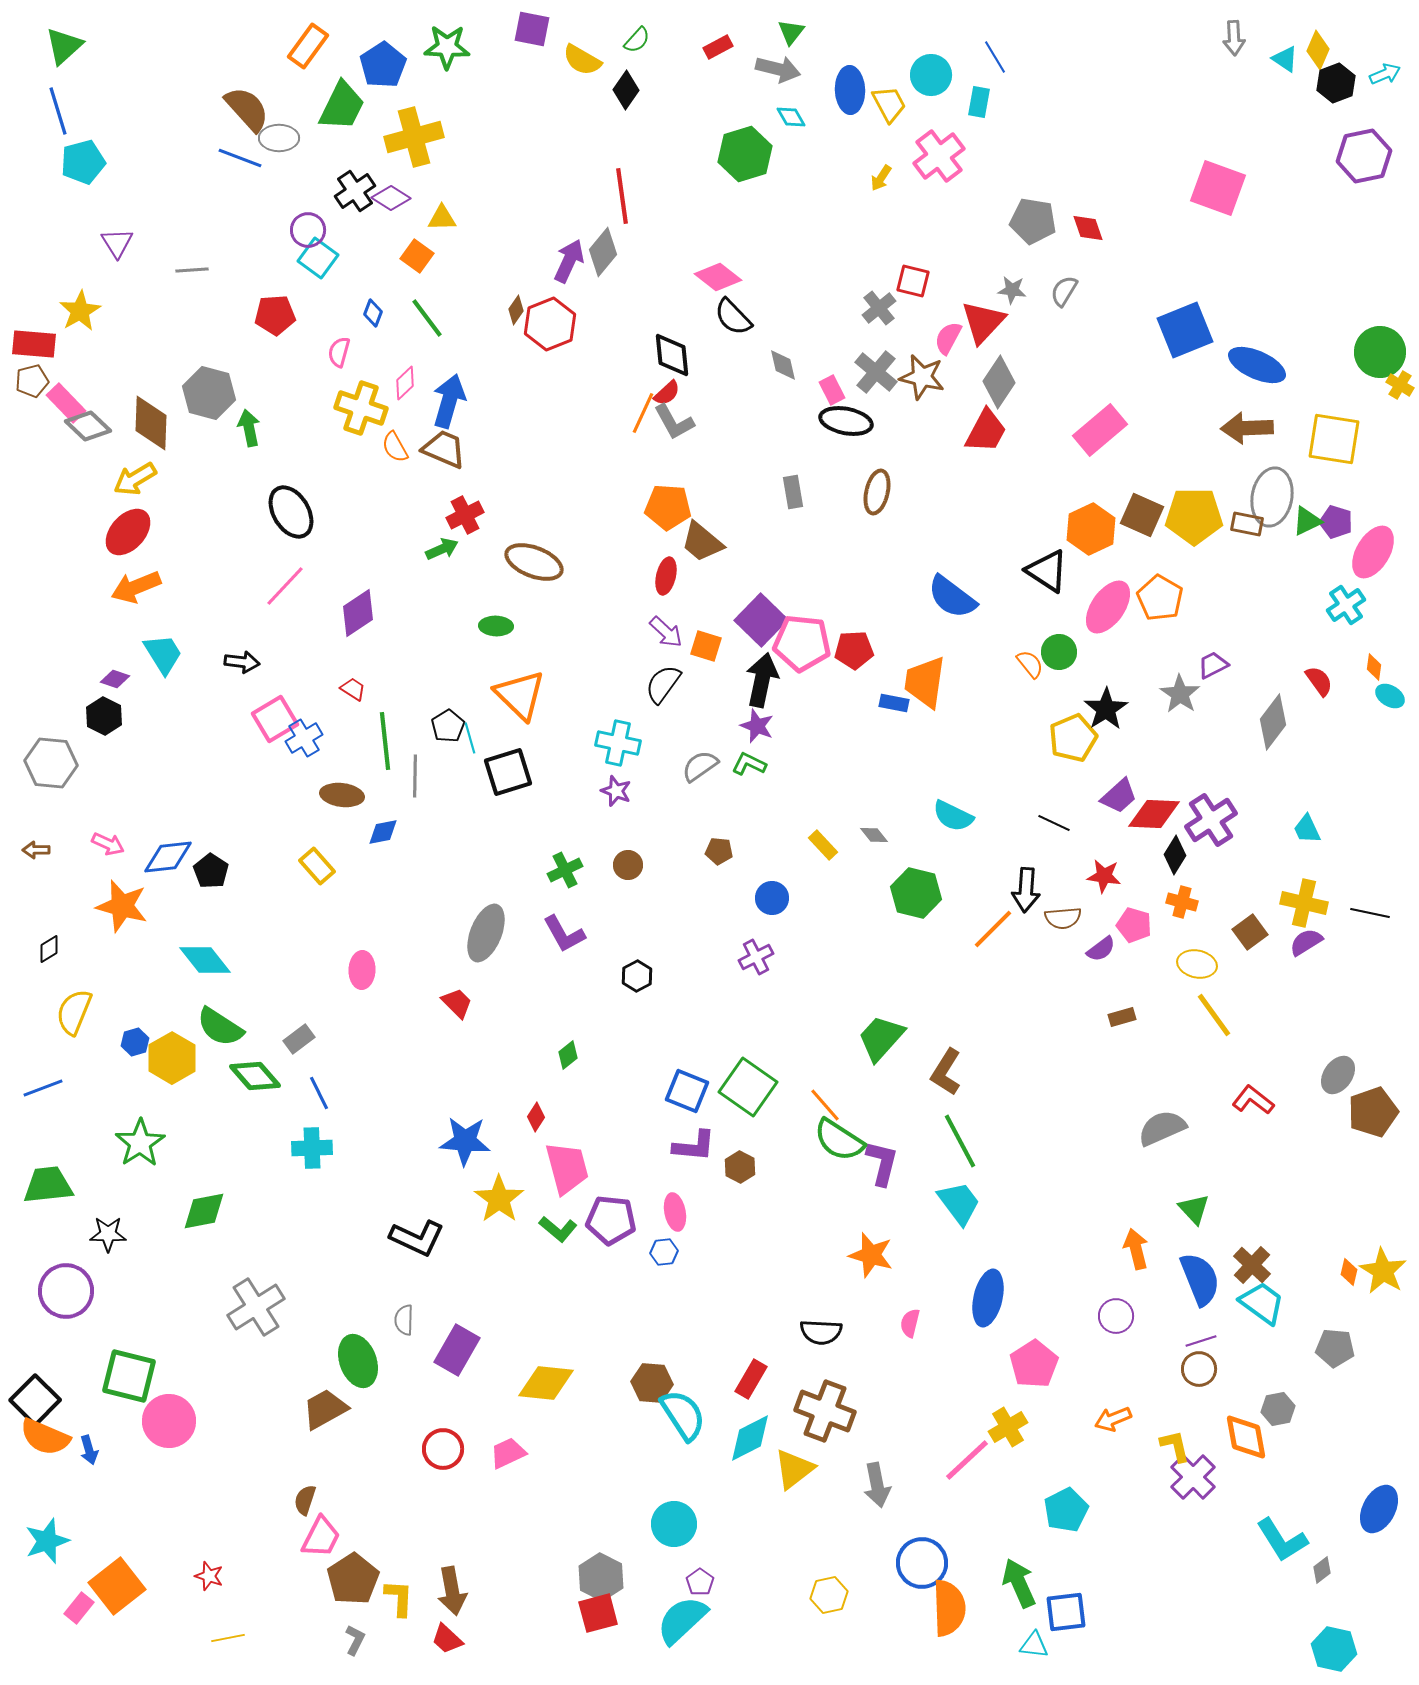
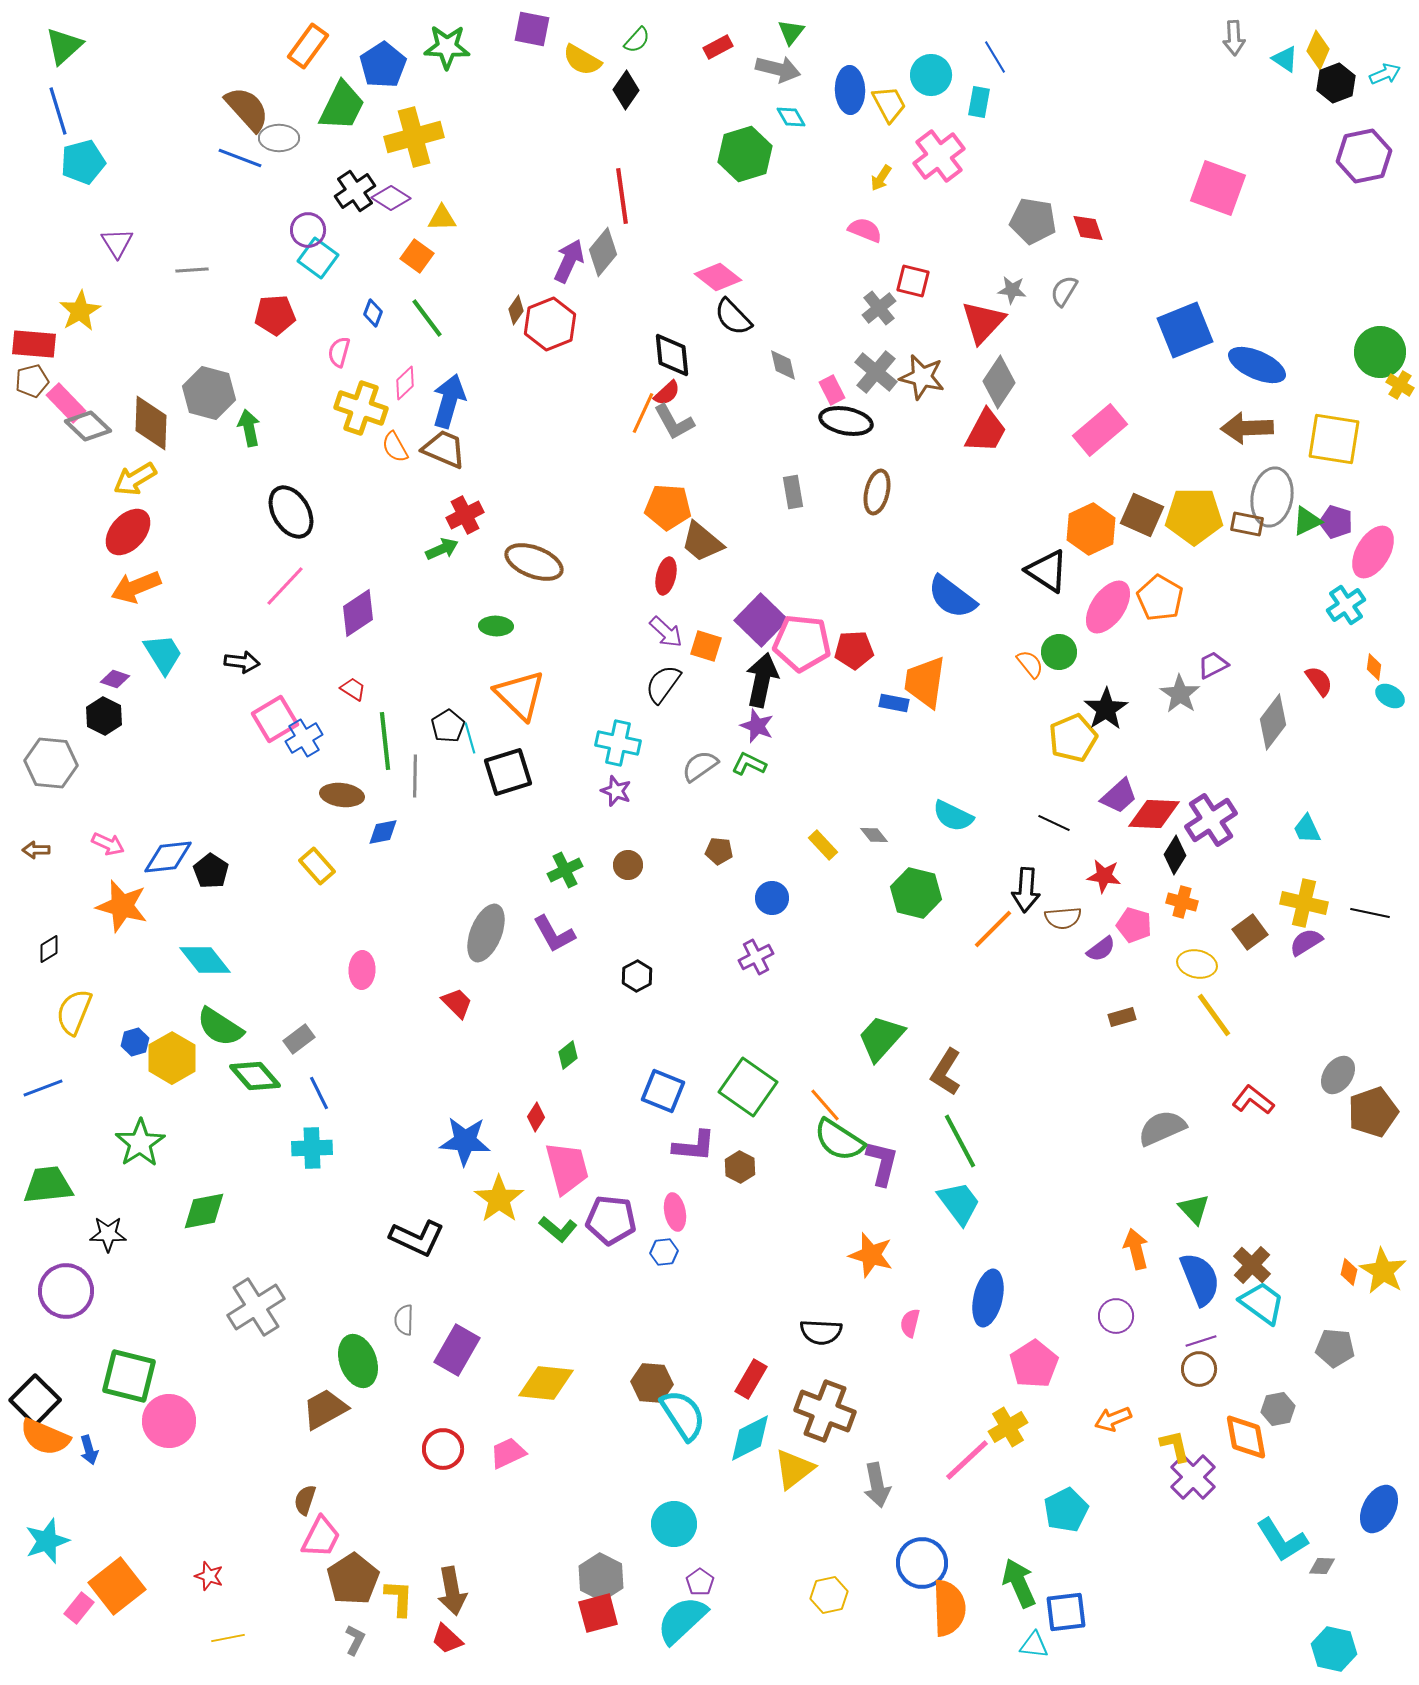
pink semicircle at (948, 338): moved 83 px left, 108 px up; rotated 84 degrees clockwise
purple L-shape at (564, 934): moved 10 px left
blue square at (687, 1091): moved 24 px left
gray diamond at (1322, 1570): moved 4 px up; rotated 40 degrees clockwise
